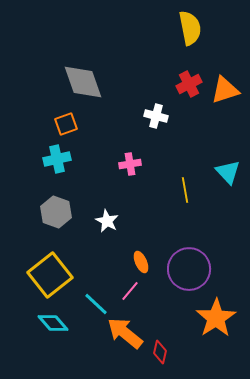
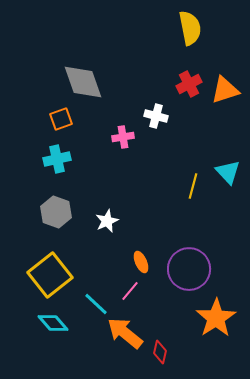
orange square: moved 5 px left, 5 px up
pink cross: moved 7 px left, 27 px up
yellow line: moved 8 px right, 4 px up; rotated 25 degrees clockwise
white star: rotated 20 degrees clockwise
